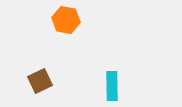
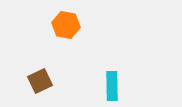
orange hexagon: moved 5 px down
